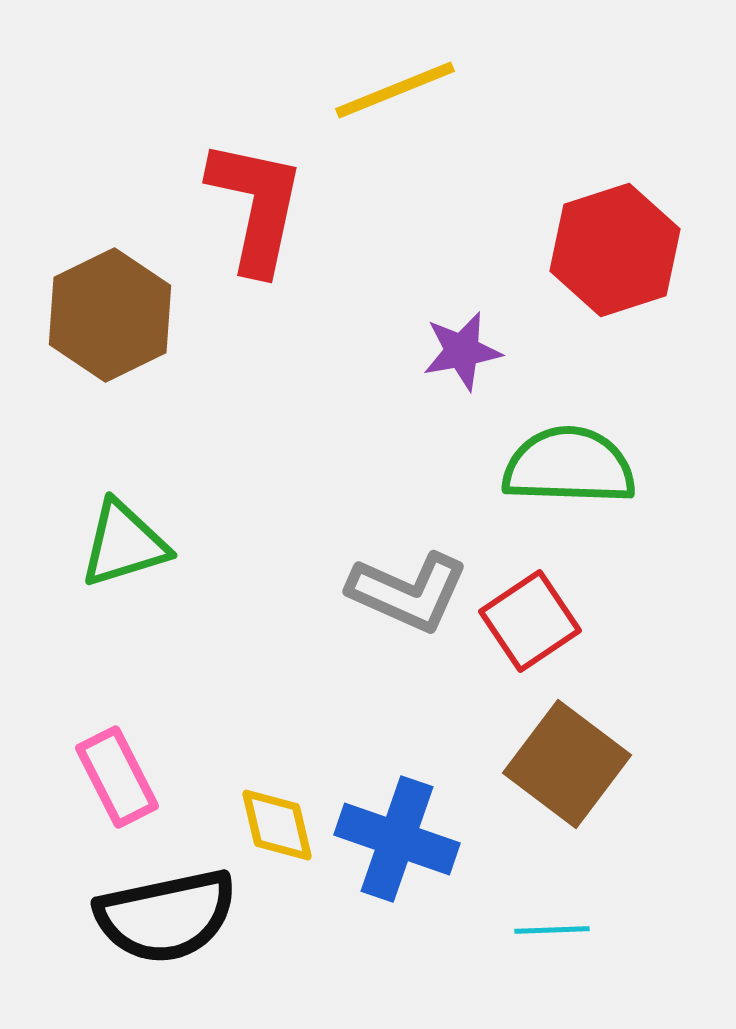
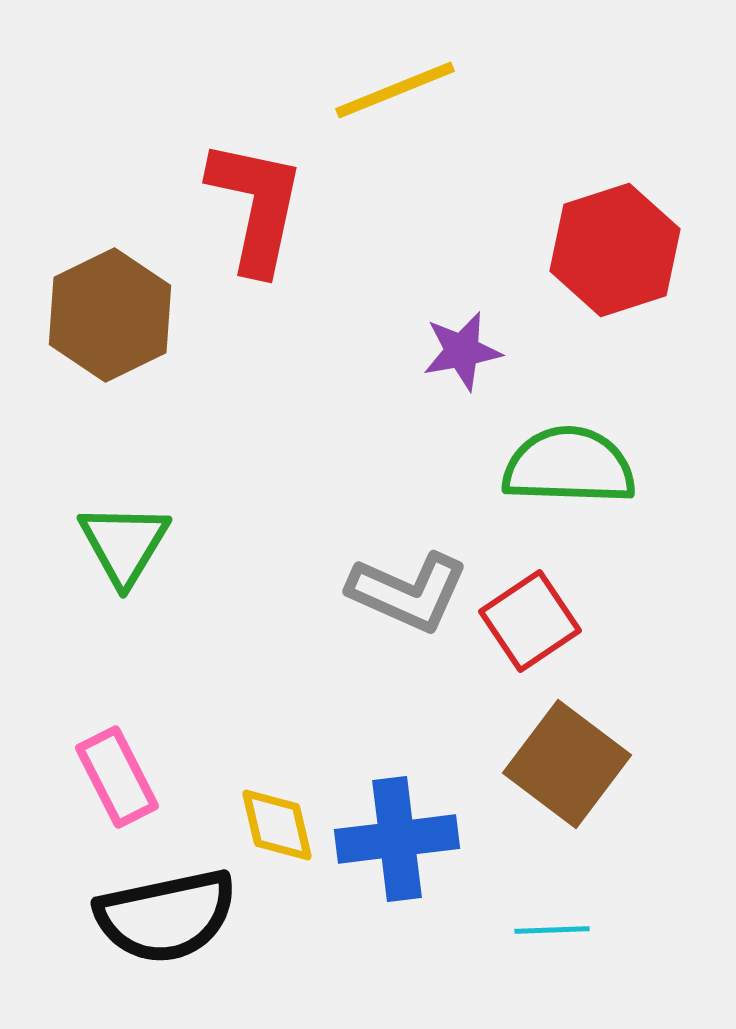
green triangle: rotated 42 degrees counterclockwise
blue cross: rotated 26 degrees counterclockwise
